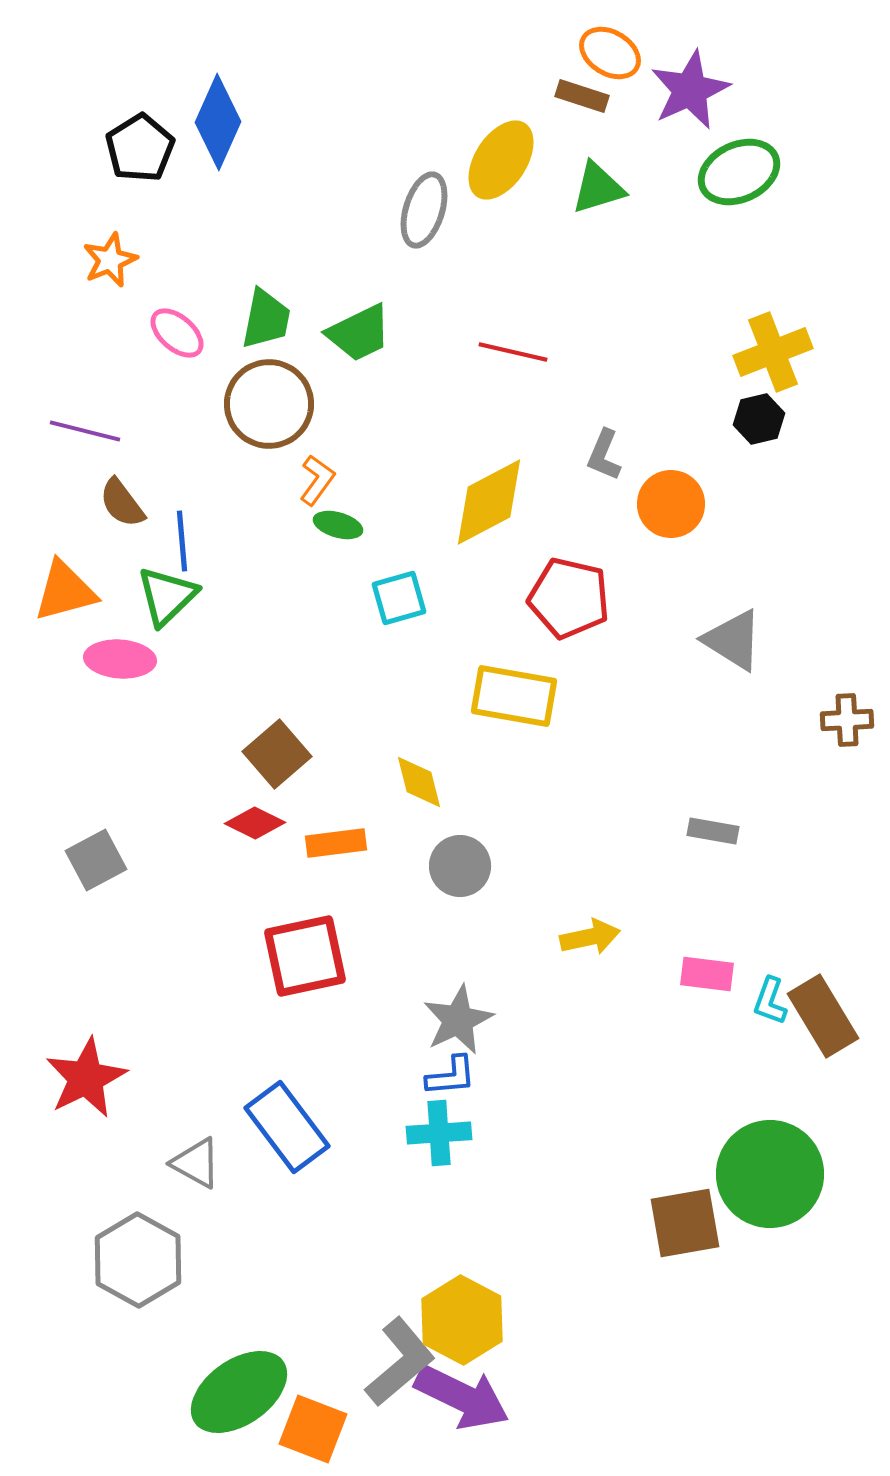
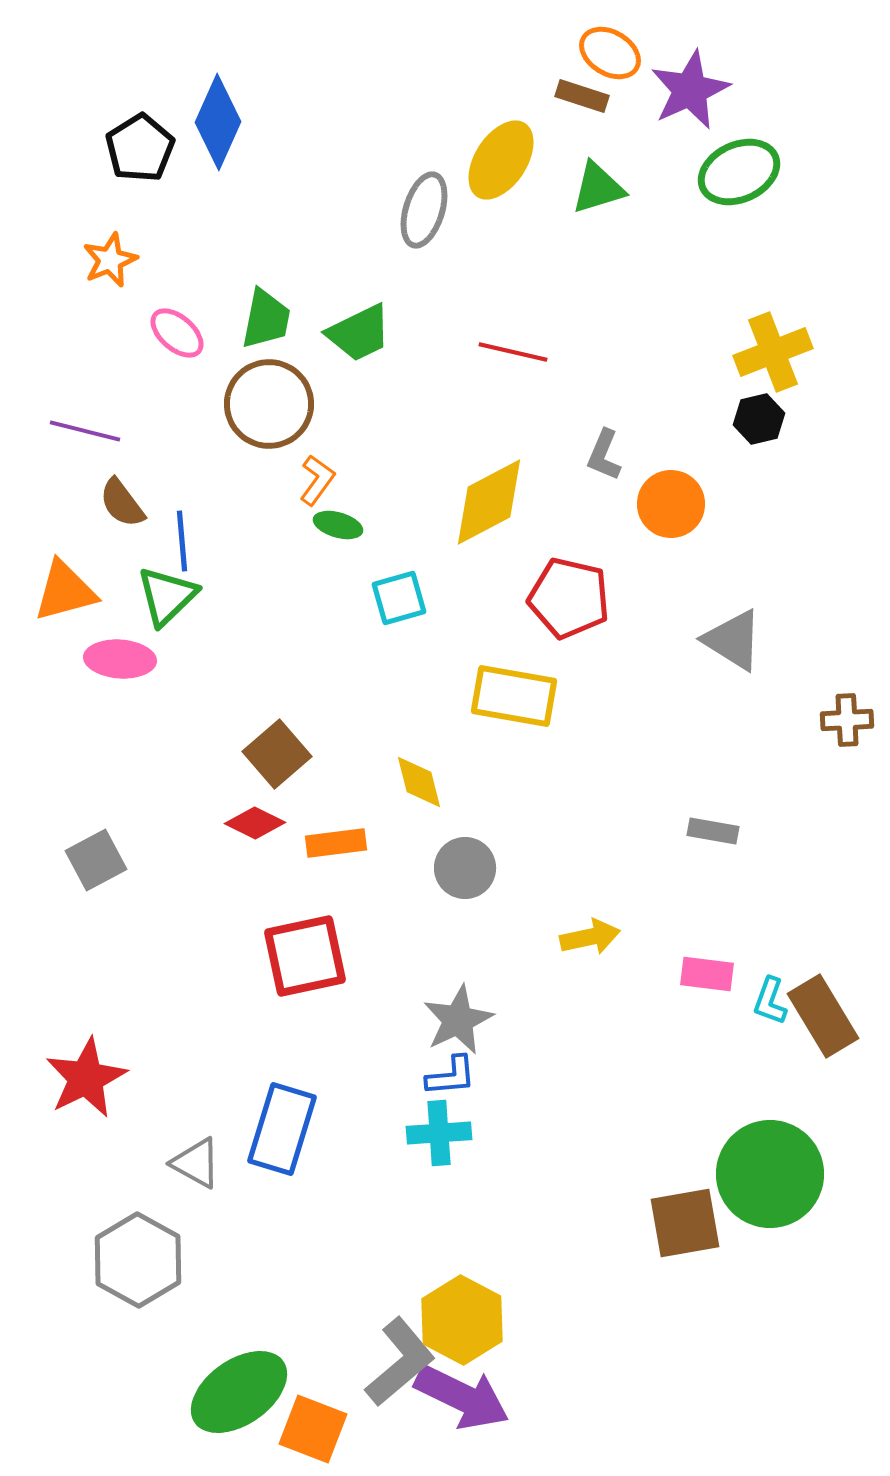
gray circle at (460, 866): moved 5 px right, 2 px down
blue rectangle at (287, 1127): moved 5 px left, 2 px down; rotated 54 degrees clockwise
